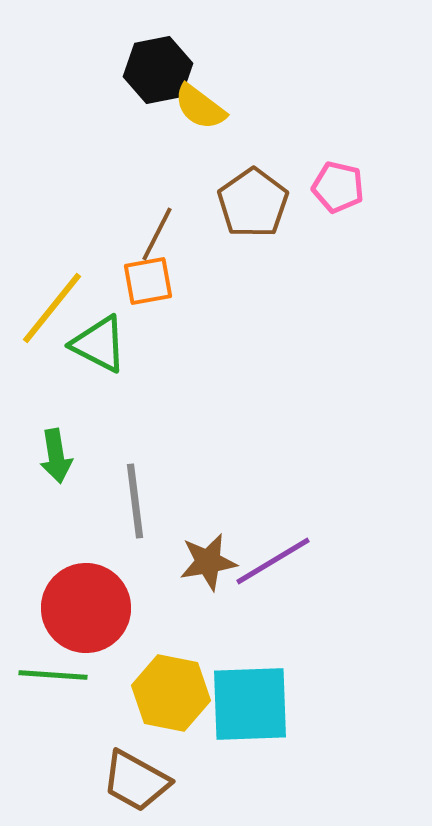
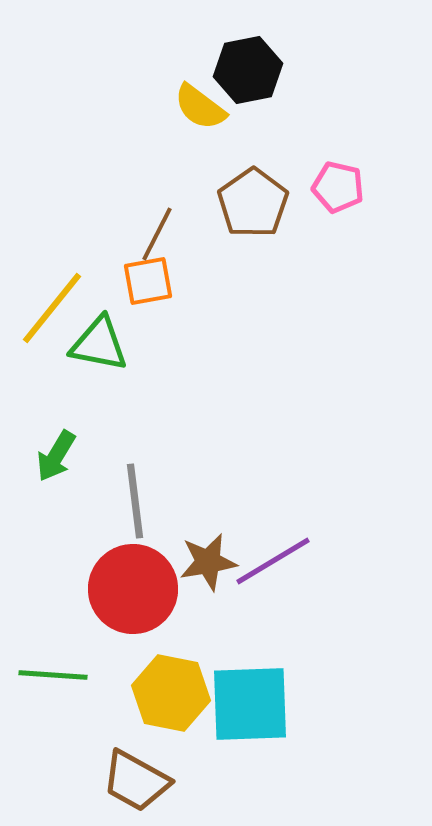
black hexagon: moved 90 px right
green triangle: rotated 16 degrees counterclockwise
green arrow: rotated 40 degrees clockwise
red circle: moved 47 px right, 19 px up
